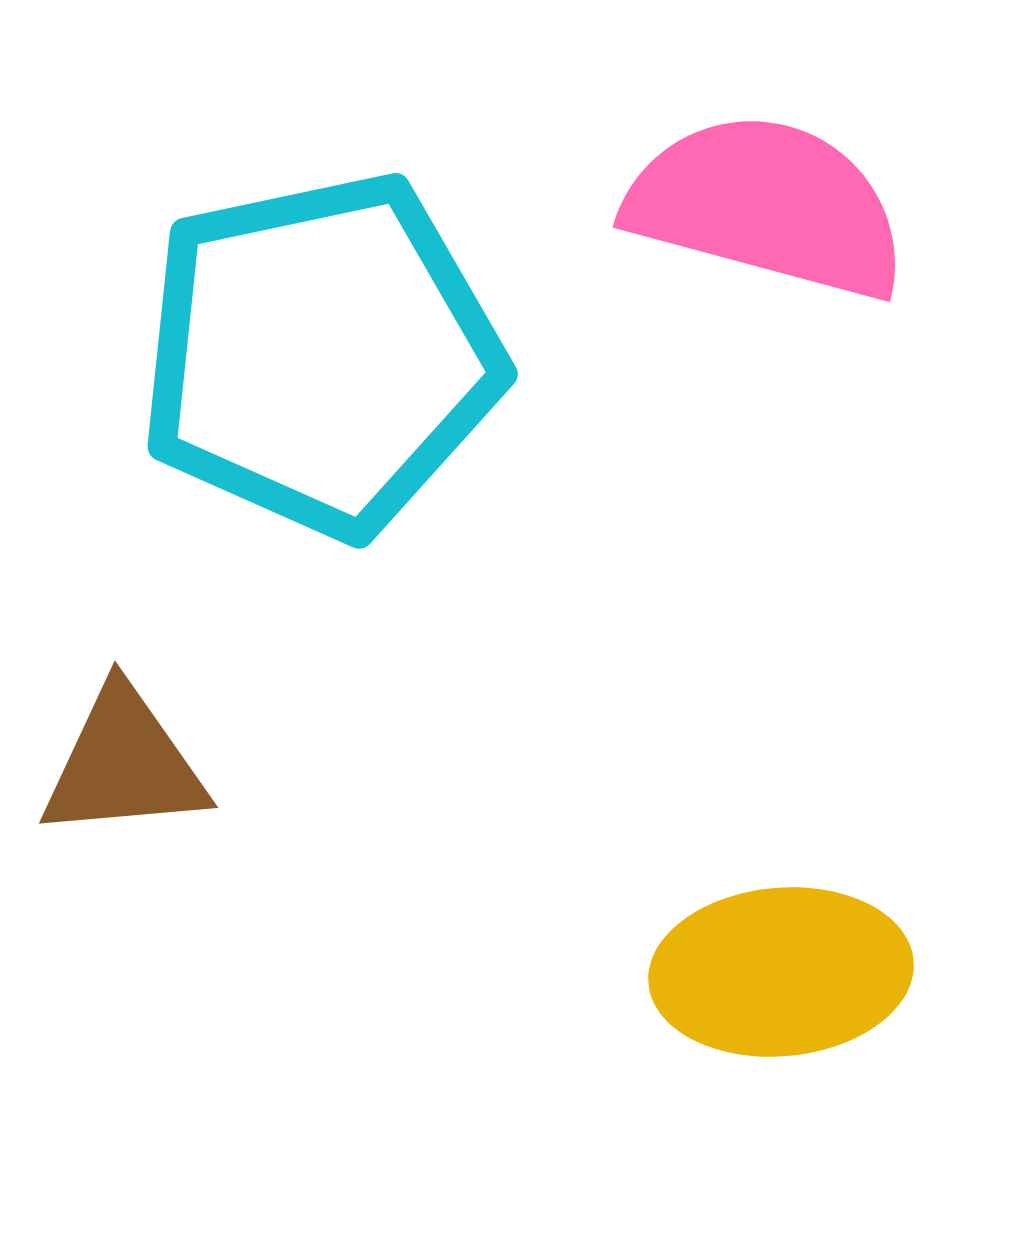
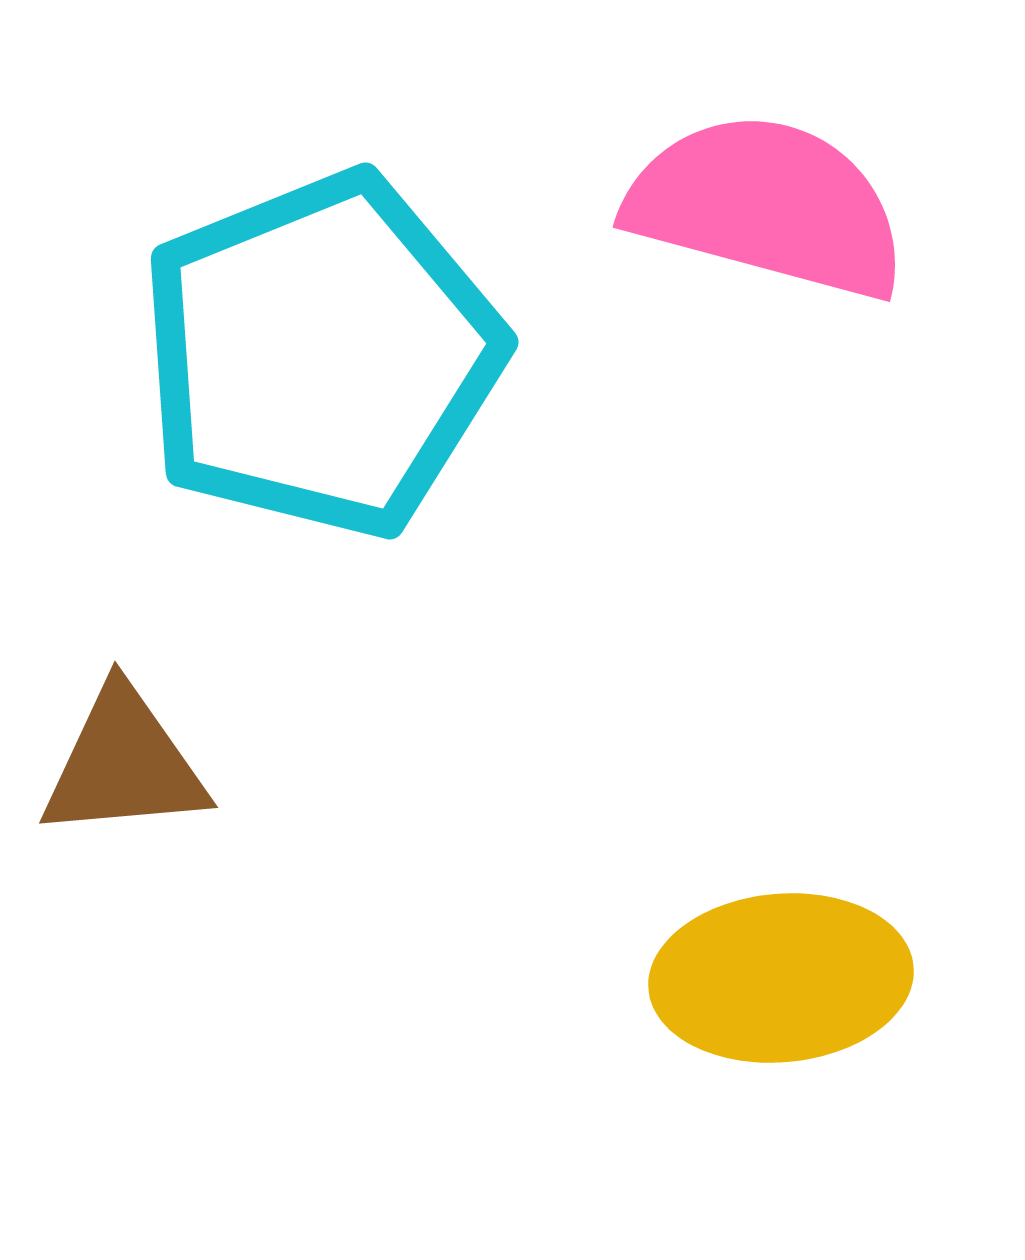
cyan pentagon: rotated 10 degrees counterclockwise
yellow ellipse: moved 6 px down
